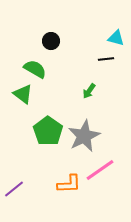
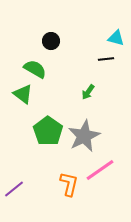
green arrow: moved 1 px left, 1 px down
orange L-shape: rotated 75 degrees counterclockwise
